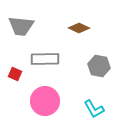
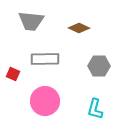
gray trapezoid: moved 10 px right, 5 px up
gray hexagon: rotated 10 degrees counterclockwise
red square: moved 2 px left
cyan L-shape: moved 1 px right; rotated 45 degrees clockwise
